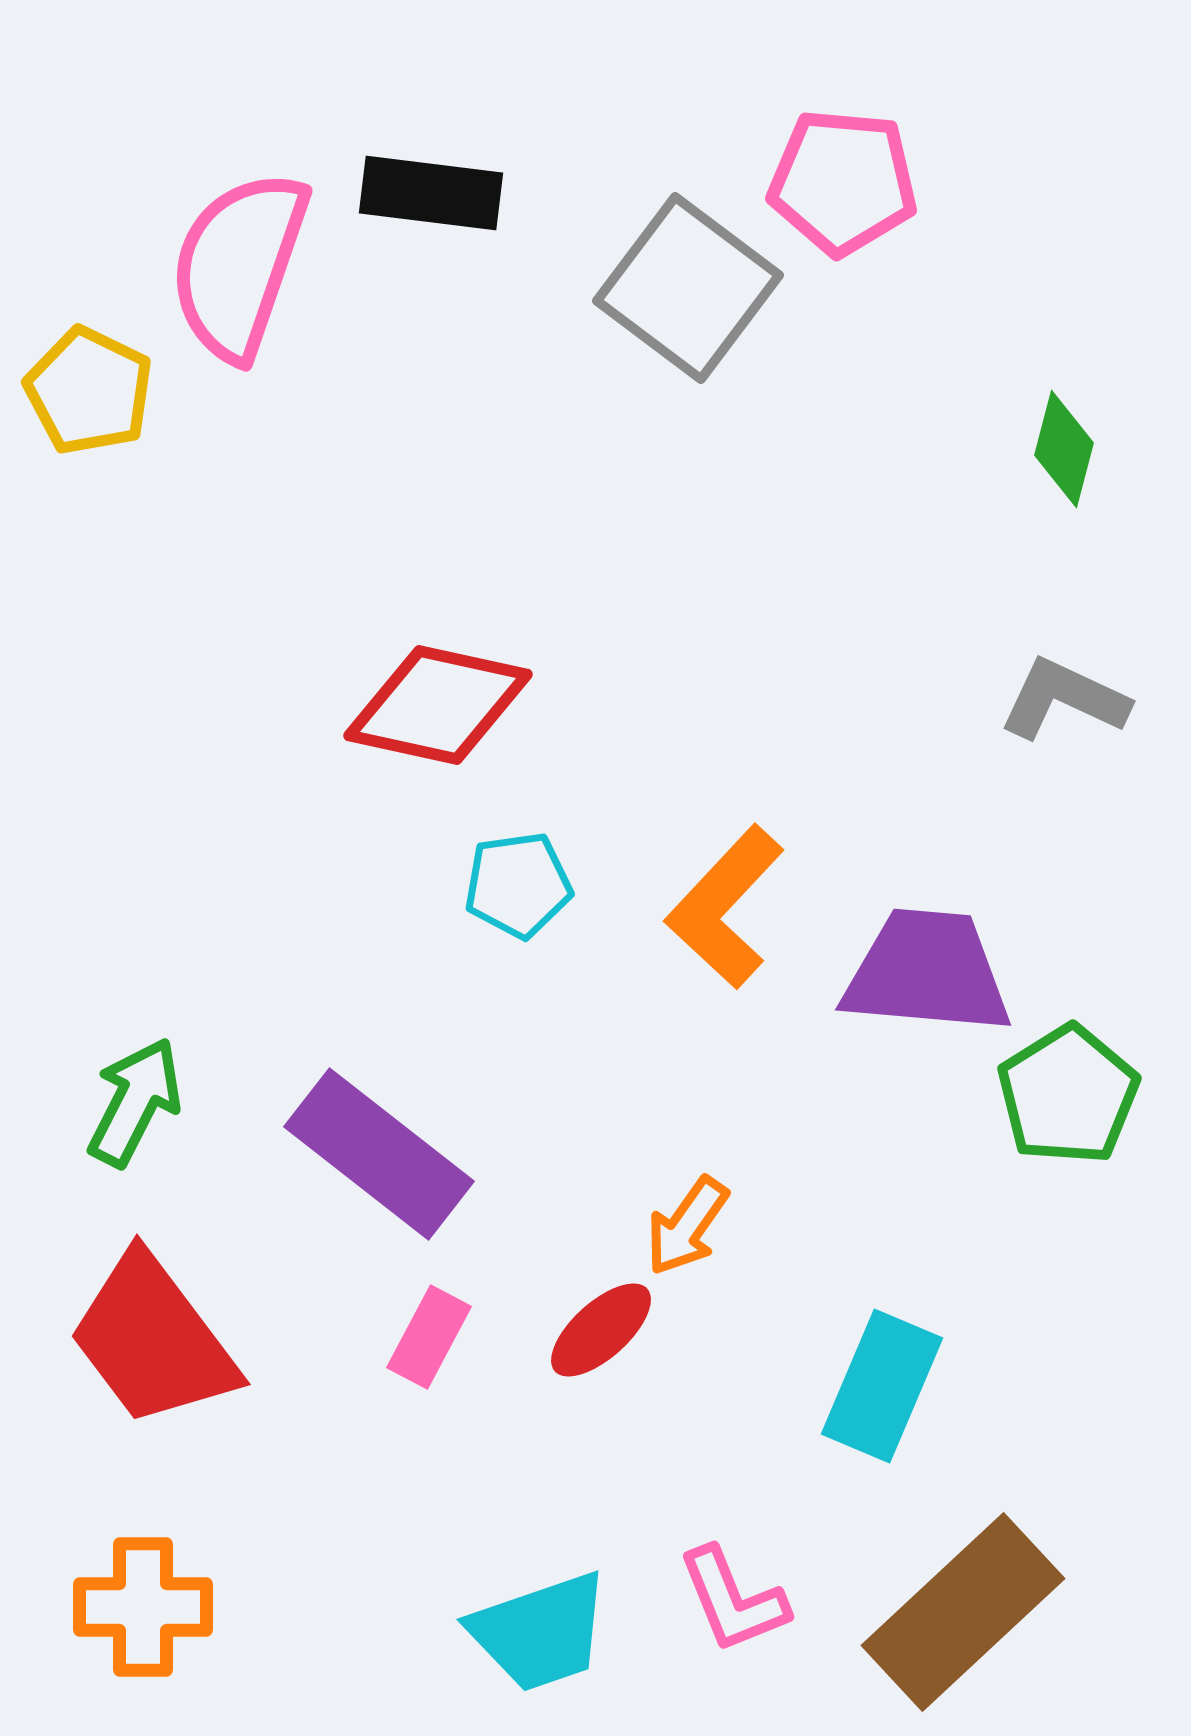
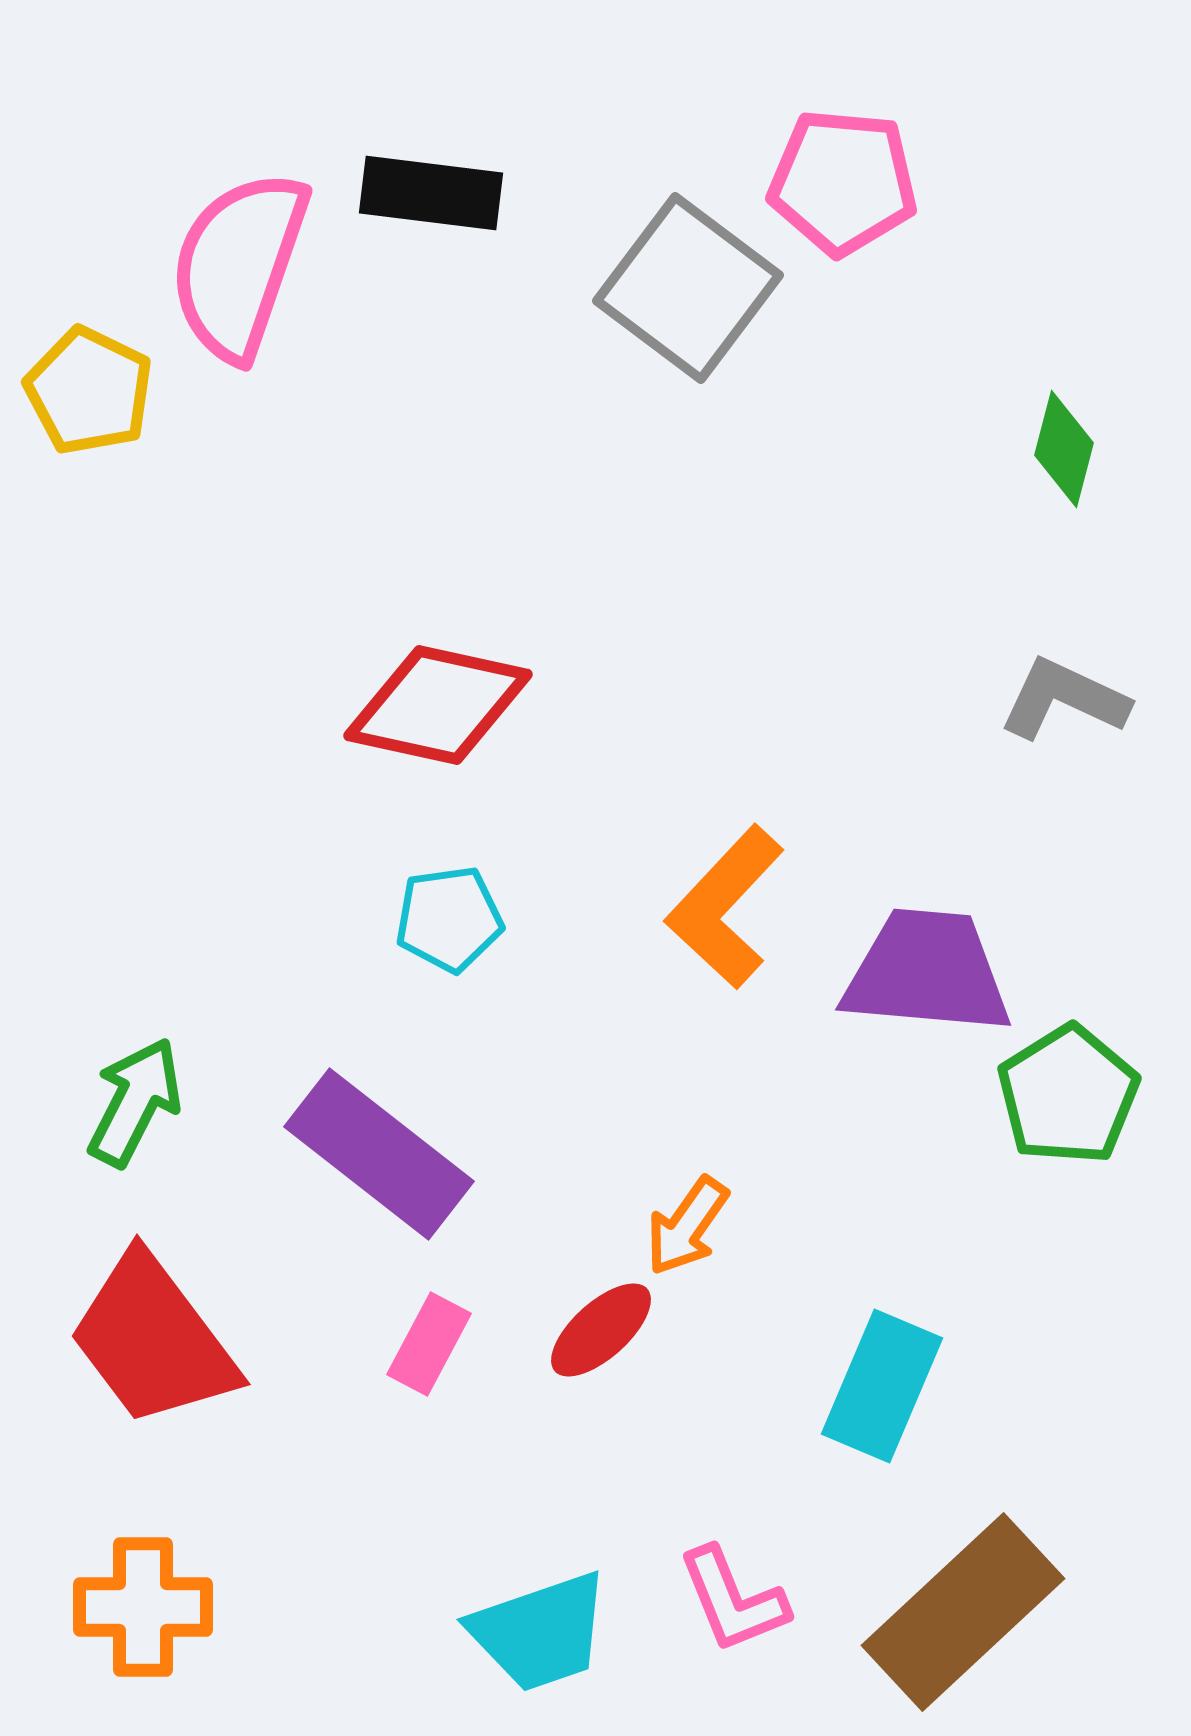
cyan pentagon: moved 69 px left, 34 px down
pink rectangle: moved 7 px down
